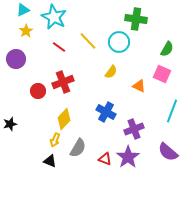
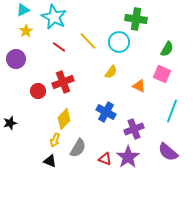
black star: moved 1 px up
